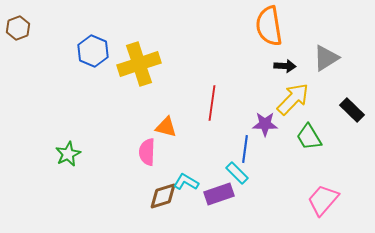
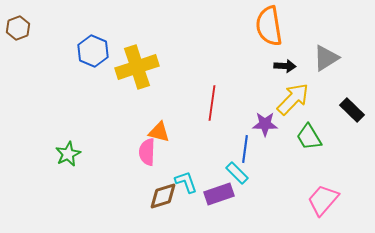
yellow cross: moved 2 px left, 3 px down
orange triangle: moved 7 px left, 5 px down
cyan L-shape: rotated 40 degrees clockwise
